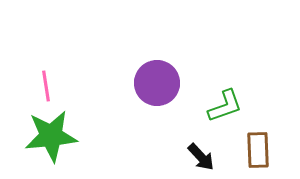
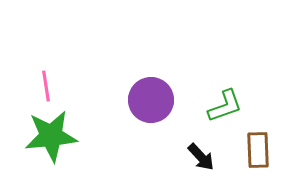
purple circle: moved 6 px left, 17 px down
